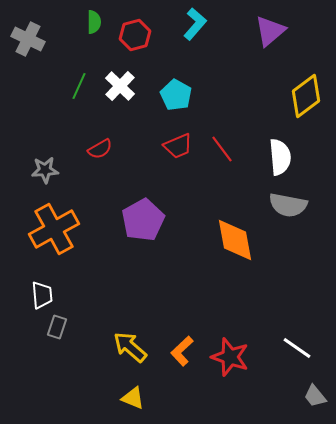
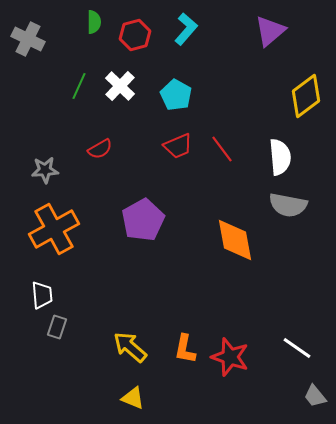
cyan L-shape: moved 9 px left, 5 px down
orange L-shape: moved 3 px right, 2 px up; rotated 36 degrees counterclockwise
